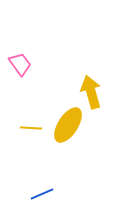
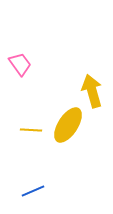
yellow arrow: moved 1 px right, 1 px up
yellow line: moved 2 px down
blue line: moved 9 px left, 3 px up
